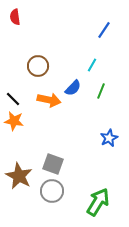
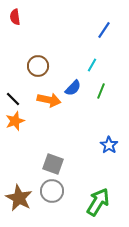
orange star: moved 1 px right; rotated 30 degrees counterclockwise
blue star: moved 7 px down; rotated 12 degrees counterclockwise
brown star: moved 22 px down
